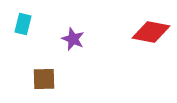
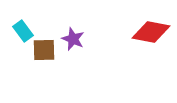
cyan rectangle: moved 7 px down; rotated 50 degrees counterclockwise
brown square: moved 29 px up
